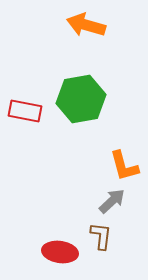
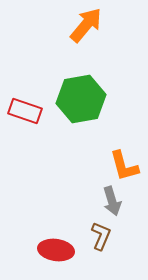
orange arrow: rotated 114 degrees clockwise
red rectangle: rotated 8 degrees clockwise
gray arrow: rotated 116 degrees clockwise
brown L-shape: rotated 16 degrees clockwise
red ellipse: moved 4 px left, 2 px up
